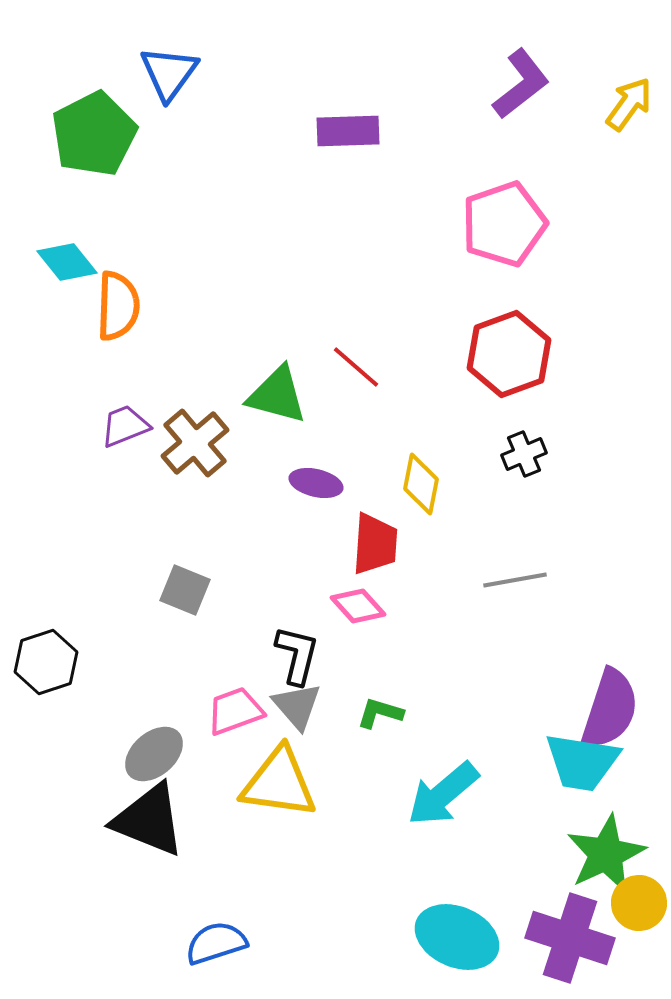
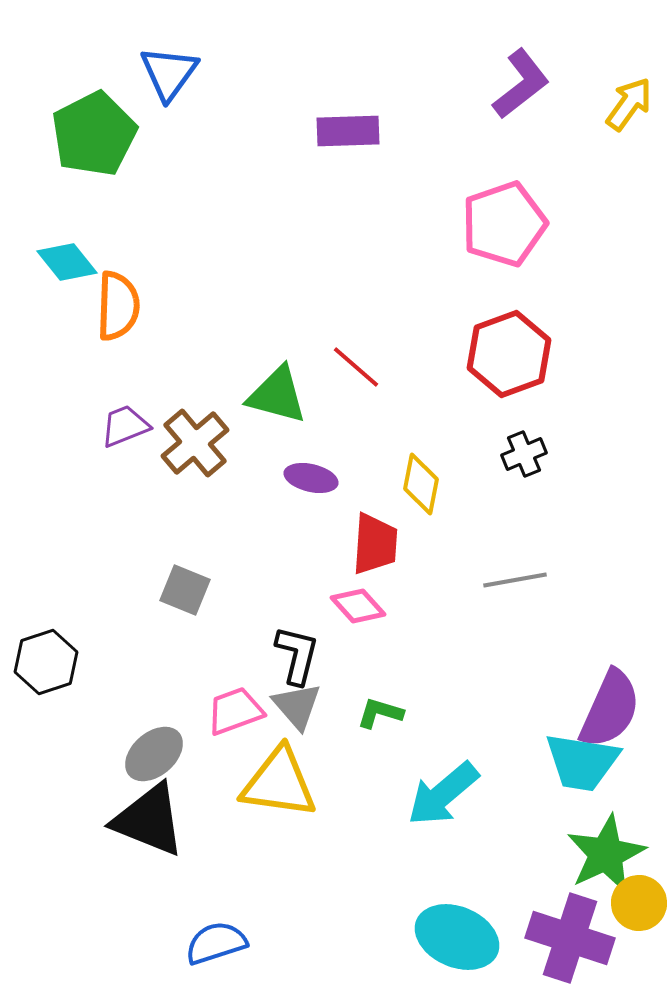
purple ellipse: moved 5 px left, 5 px up
purple semicircle: rotated 6 degrees clockwise
